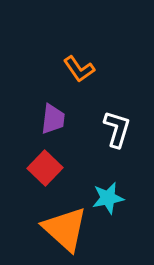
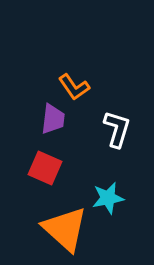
orange L-shape: moved 5 px left, 18 px down
red square: rotated 20 degrees counterclockwise
